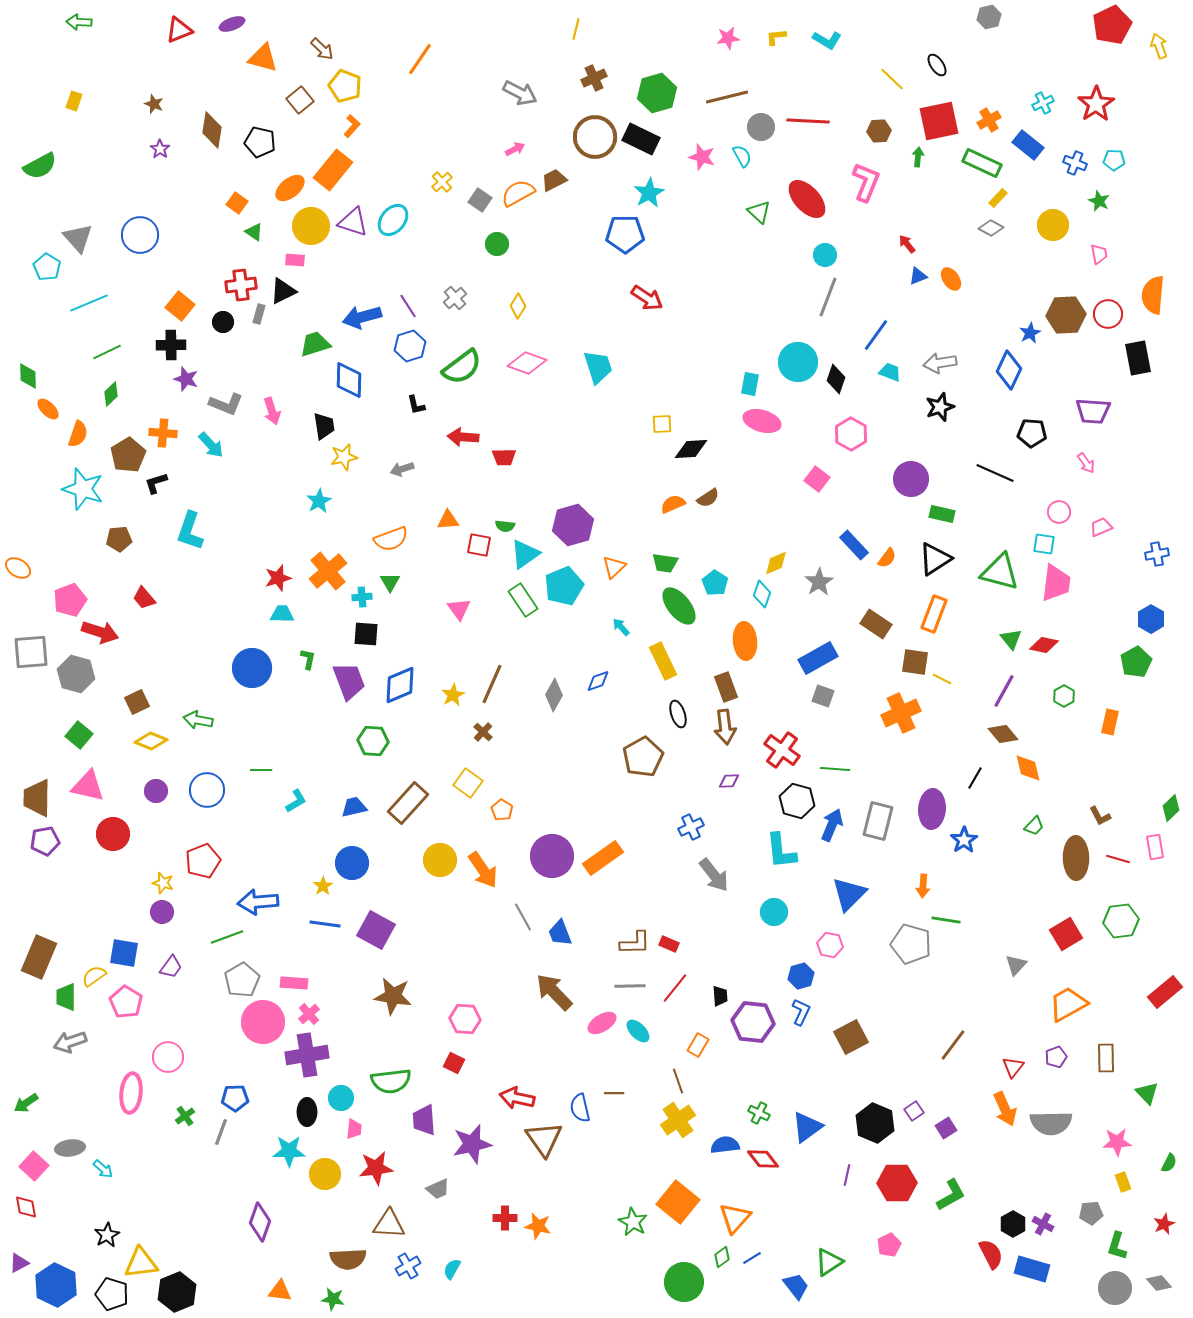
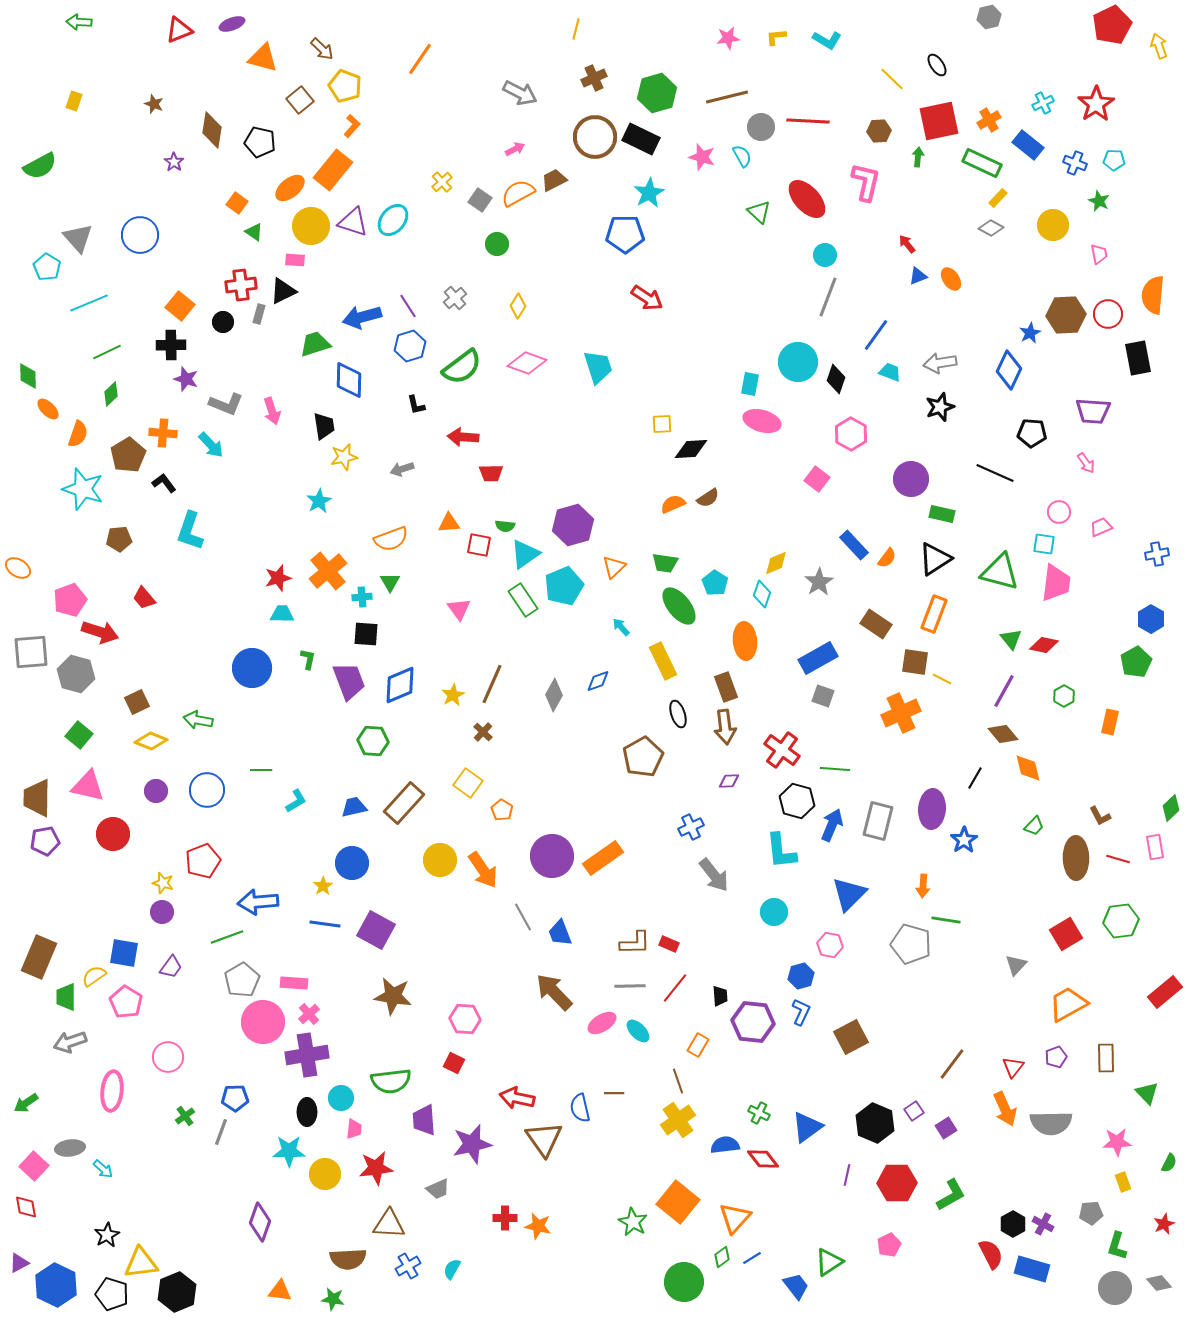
purple star at (160, 149): moved 14 px right, 13 px down
pink L-shape at (866, 182): rotated 9 degrees counterclockwise
red trapezoid at (504, 457): moved 13 px left, 16 px down
black L-shape at (156, 483): moved 8 px right; rotated 70 degrees clockwise
orange triangle at (448, 520): moved 1 px right, 3 px down
brown rectangle at (408, 803): moved 4 px left
brown line at (953, 1045): moved 1 px left, 19 px down
pink ellipse at (131, 1093): moved 19 px left, 2 px up
